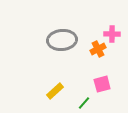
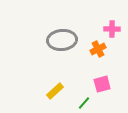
pink cross: moved 5 px up
